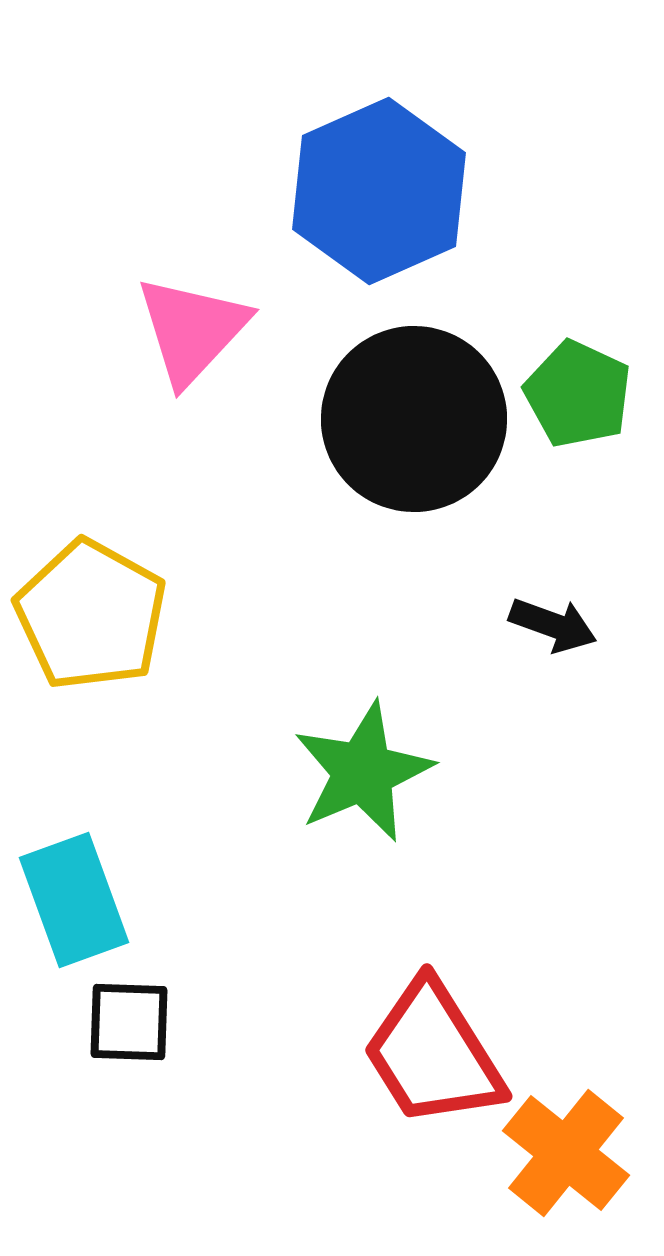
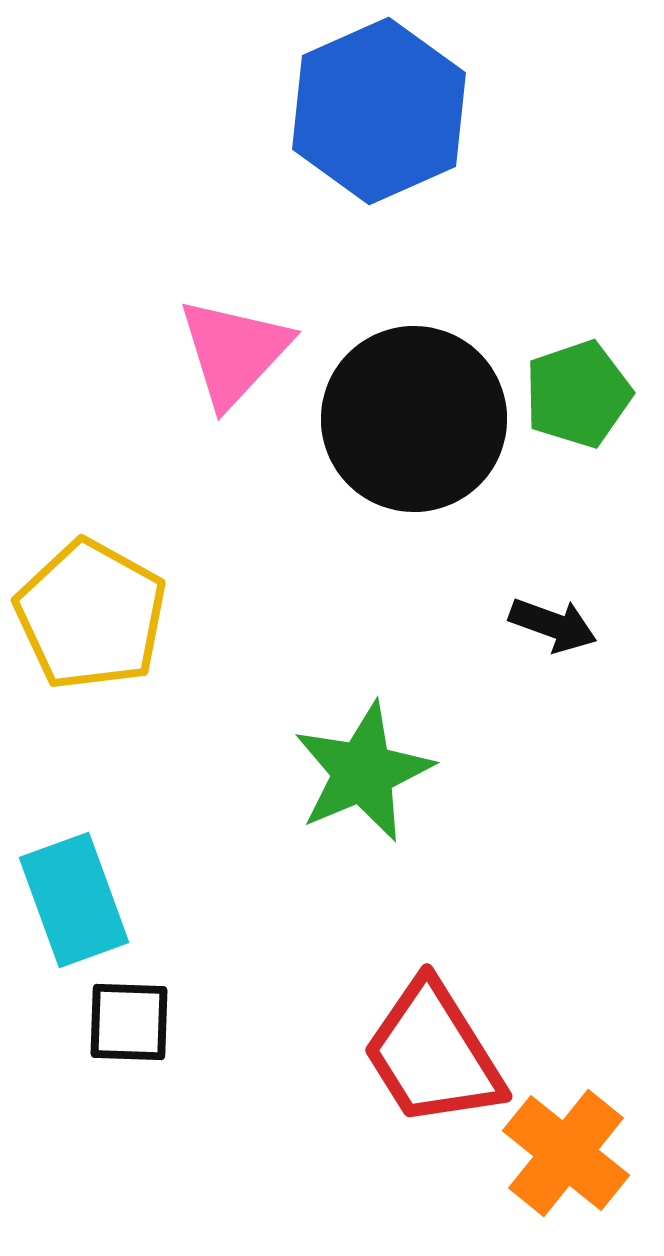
blue hexagon: moved 80 px up
pink triangle: moved 42 px right, 22 px down
green pentagon: rotated 28 degrees clockwise
